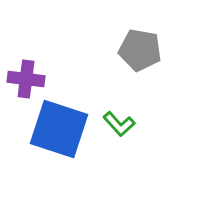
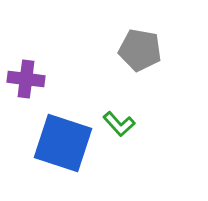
blue square: moved 4 px right, 14 px down
